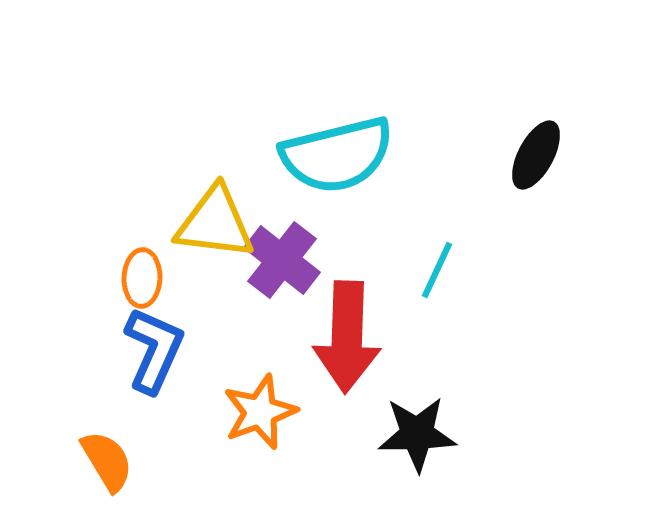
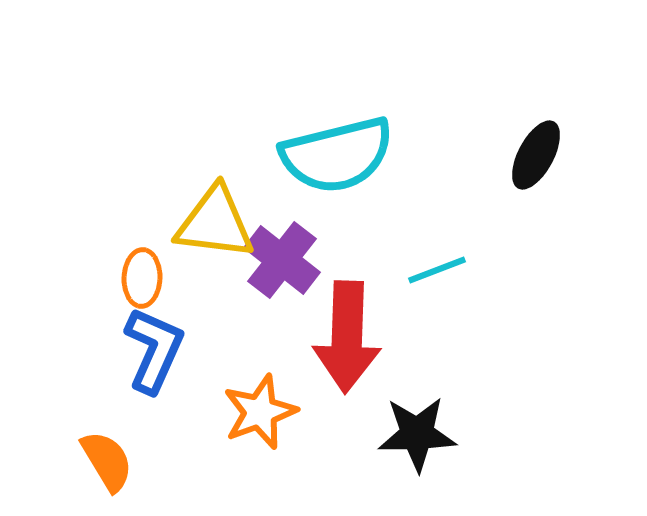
cyan line: rotated 44 degrees clockwise
